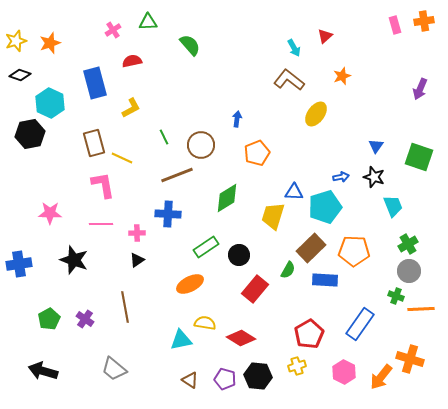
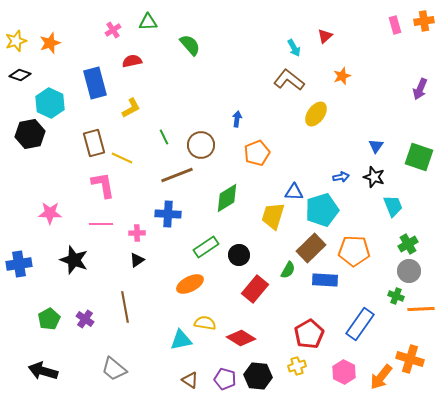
cyan pentagon at (325, 207): moved 3 px left, 3 px down
